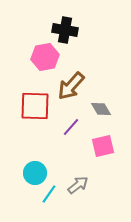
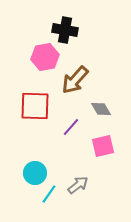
brown arrow: moved 4 px right, 6 px up
